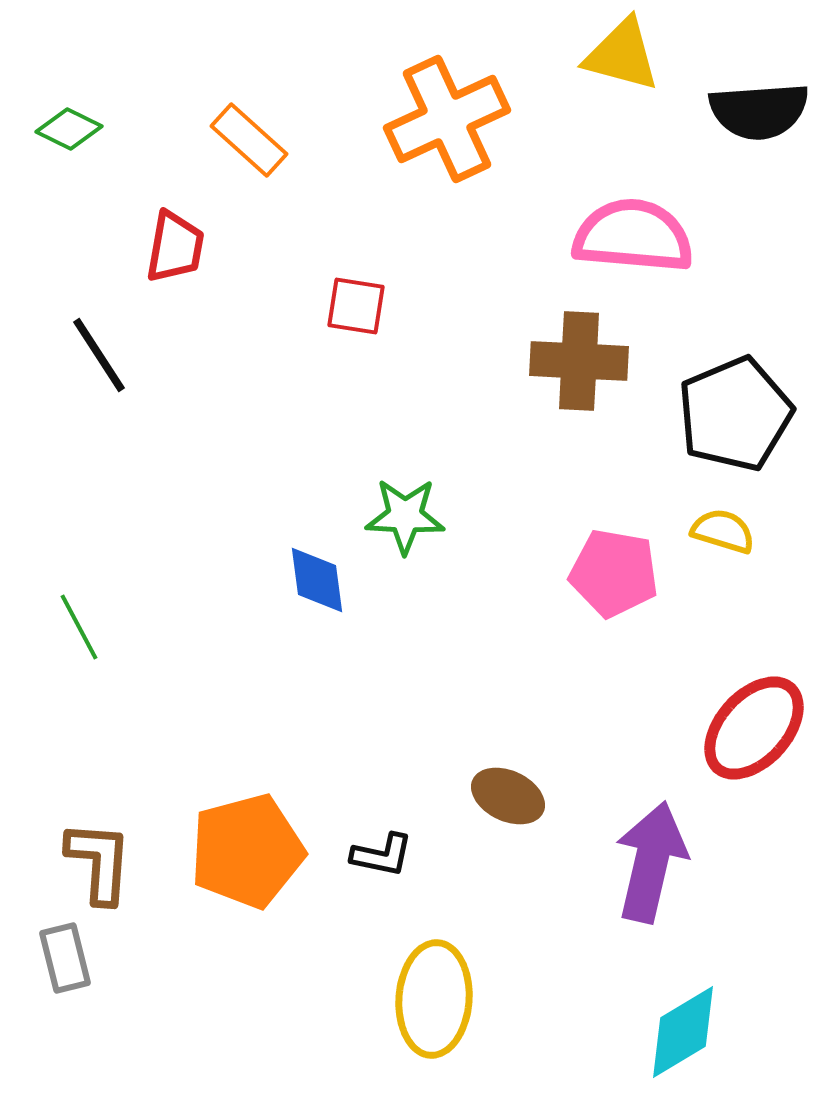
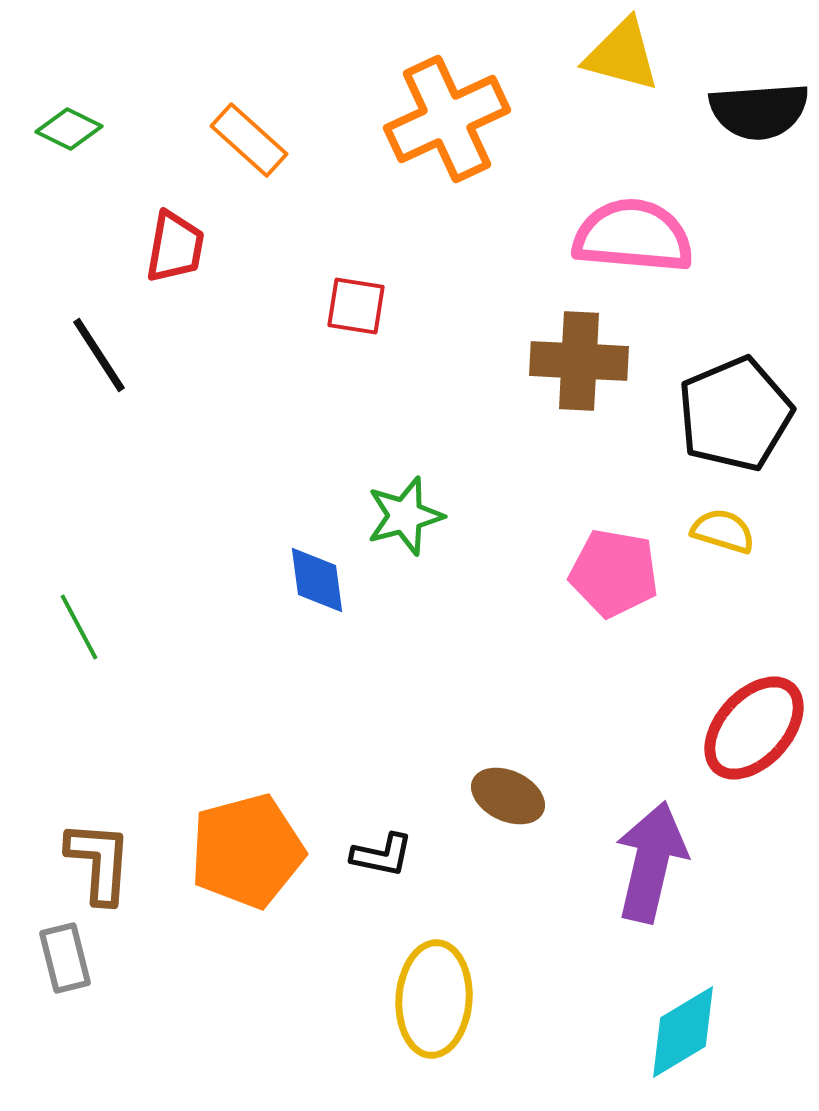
green star: rotated 18 degrees counterclockwise
